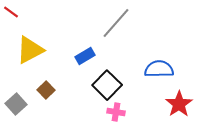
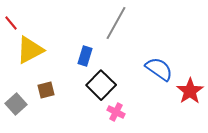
red line: moved 11 px down; rotated 14 degrees clockwise
gray line: rotated 12 degrees counterclockwise
blue rectangle: rotated 42 degrees counterclockwise
blue semicircle: rotated 36 degrees clockwise
black square: moved 6 px left
brown square: rotated 30 degrees clockwise
red star: moved 11 px right, 13 px up
pink cross: rotated 18 degrees clockwise
